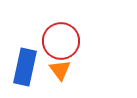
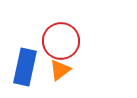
orange triangle: rotated 30 degrees clockwise
